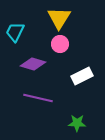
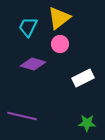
yellow triangle: rotated 20 degrees clockwise
cyan trapezoid: moved 13 px right, 5 px up
white rectangle: moved 1 px right, 2 px down
purple line: moved 16 px left, 18 px down
green star: moved 10 px right
